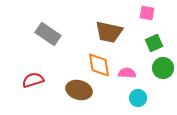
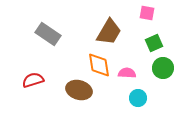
brown trapezoid: rotated 72 degrees counterclockwise
